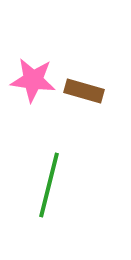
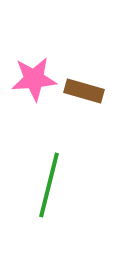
pink star: moved 1 px right, 1 px up; rotated 12 degrees counterclockwise
